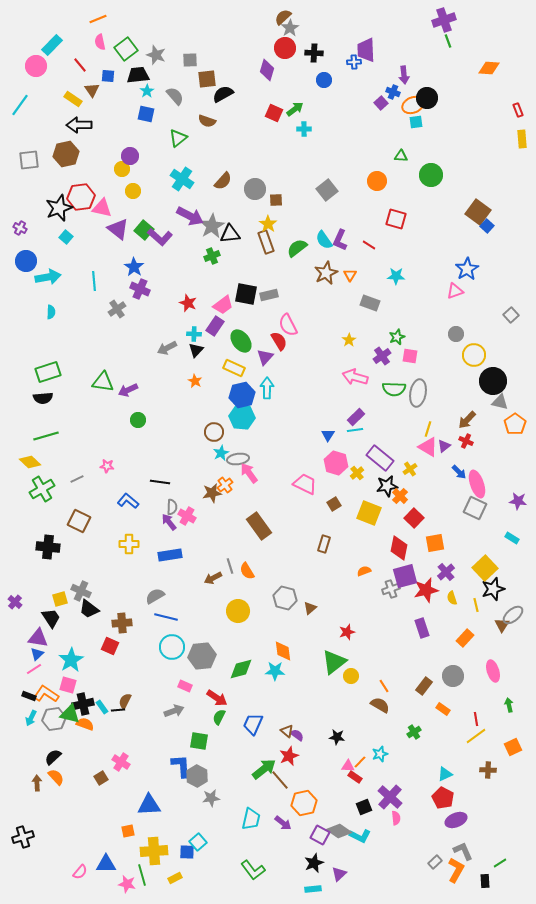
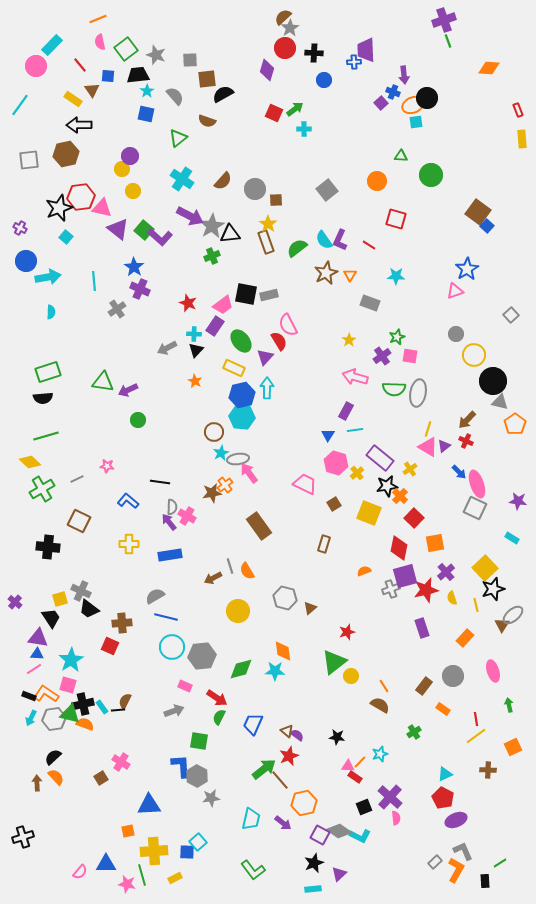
purple rectangle at (356, 417): moved 10 px left, 6 px up; rotated 18 degrees counterclockwise
blue triangle at (37, 654): rotated 48 degrees clockwise
